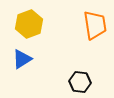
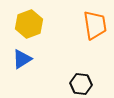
black hexagon: moved 1 px right, 2 px down
